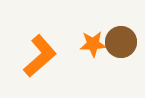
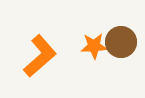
orange star: moved 1 px right, 2 px down
